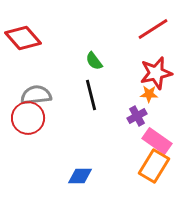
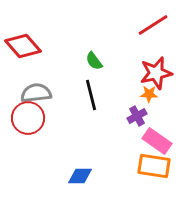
red line: moved 4 px up
red diamond: moved 8 px down
gray semicircle: moved 2 px up
orange rectangle: rotated 68 degrees clockwise
